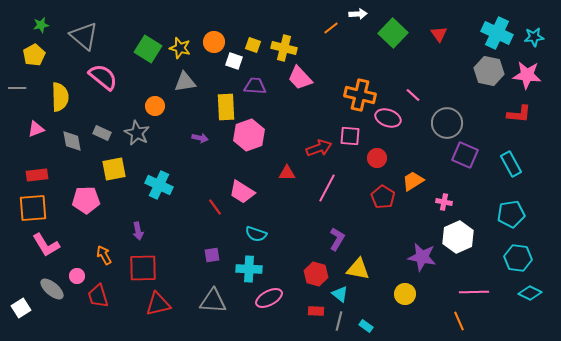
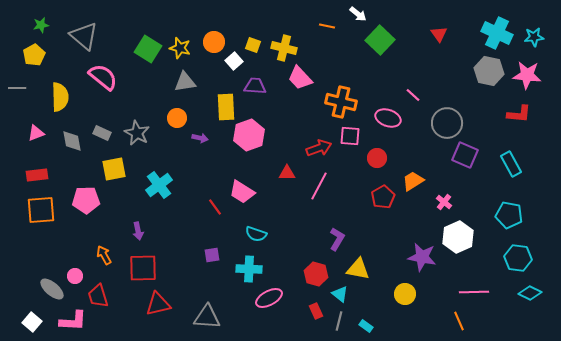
white arrow at (358, 14): rotated 42 degrees clockwise
orange line at (331, 28): moved 4 px left, 2 px up; rotated 49 degrees clockwise
green square at (393, 33): moved 13 px left, 7 px down
white square at (234, 61): rotated 30 degrees clockwise
orange cross at (360, 95): moved 19 px left, 7 px down
orange circle at (155, 106): moved 22 px right, 12 px down
pink triangle at (36, 129): moved 4 px down
cyan cross at (159, 185): rotated 28 degrees clockwise
pink line at (327, 188): moved 8 px left, 2 px up
red pentagon at (383, 197): rotated 10 degrees clockwise
pink cross at (444, 202): rotated 28 degrees clockwise
orange square at (33, 208): moved 8 px right, 2 px down
cyan pentagon at (511, 214): moved 2 px left, 1 px down; rotated 20 degrees clockwise
pink L-shape at (46, 245): moved 27 px right, 76 px down; rotated 56 degrees counterclockwise
pink circle at (77, 276): moved 2 px left
gray triangle at (213, 301): moved 6 px left, 16 px down
white square at (21, 308): moved 11 px right, 14 px down; rotated 18 degrees counterclockwise
red rectangle at (316, 311): rotated 63 degrees clockwise
